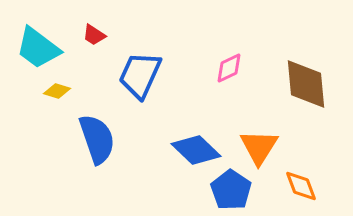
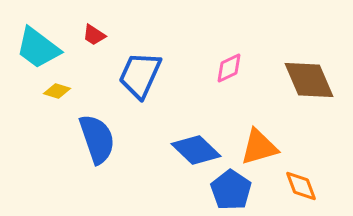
brown diamond: moved 3 px right, 4 px up; rotated 18 degrees counterclockwise
orange triangle: rotated 42 degrees clockwise
